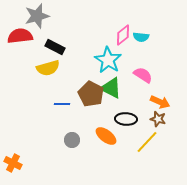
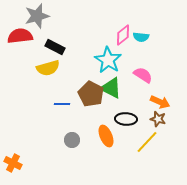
orange ellipse: rotated 30 degrees clockwise
